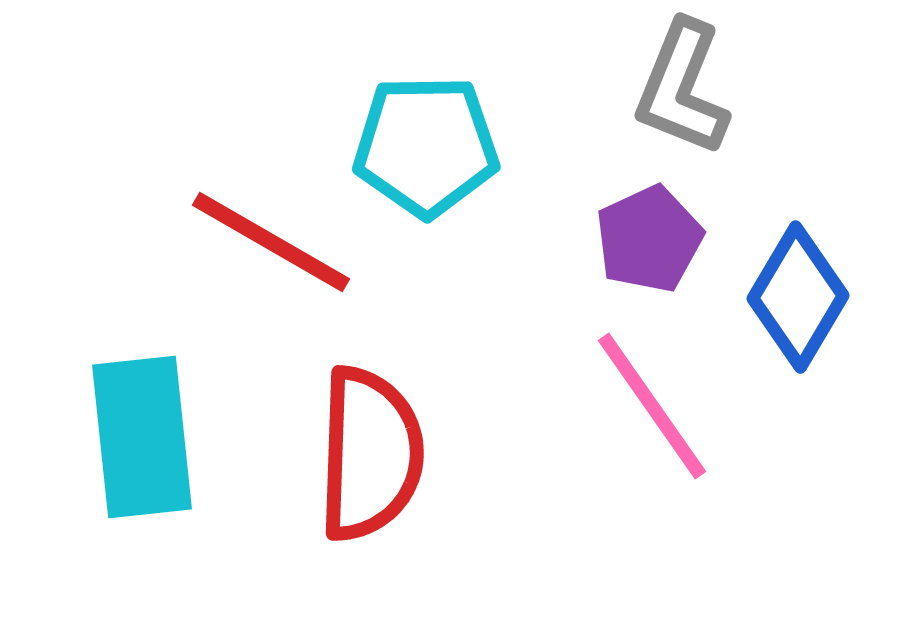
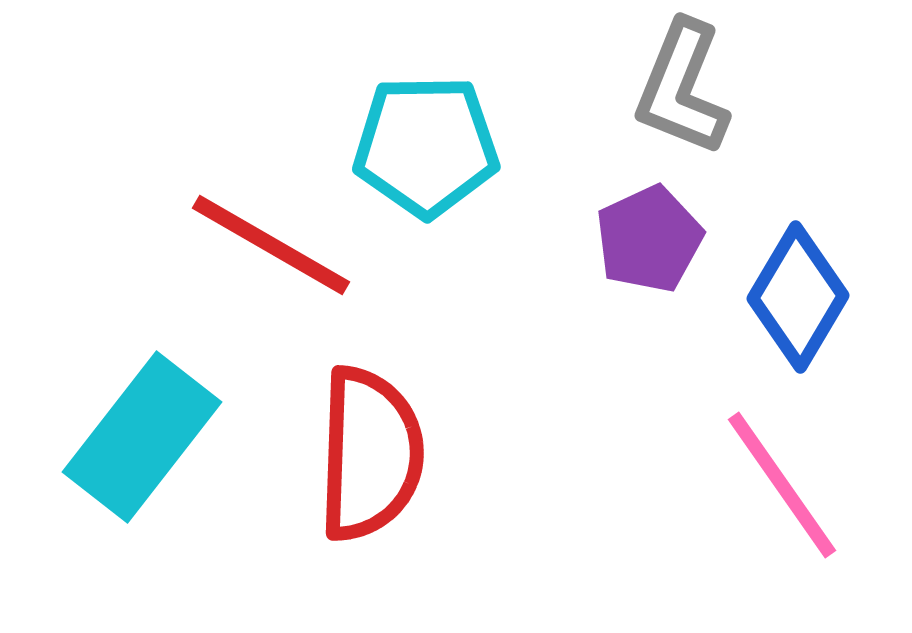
red line: moved 3 px down
pink line: moved 130 px right, 79 px down
cyan rectangle: rotated 44 degrees clockwise
